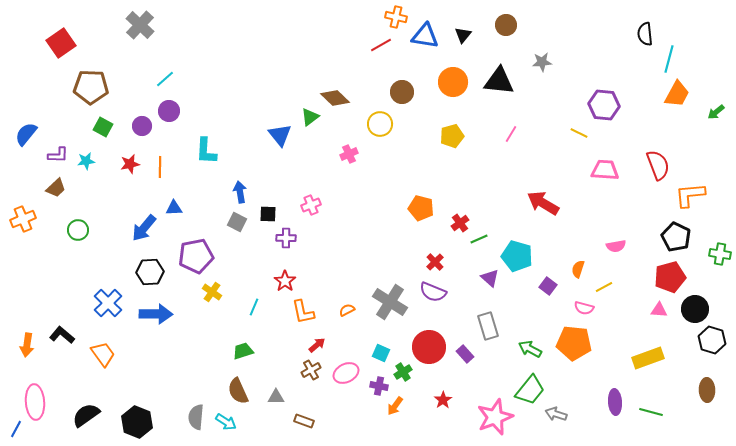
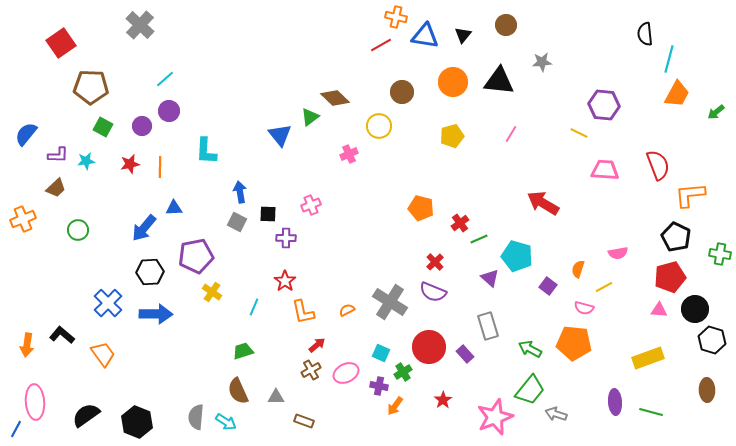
yellow circle at (380, 124): moved 1 px left, 2 px down
pink semicircle at (616, 246): moved 2 px right, 7 px down
